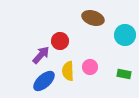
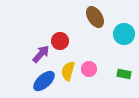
brown ellipse: moved 2 px right, 1 px up; rotated 40 degrees clockwise
cyan circle: moved 1 px left, 1 px up
purple arrow: moved 1 px up
pink circle: moved 1 px left, 2 px down
yellow semicircle: rotated 18 degrees clockwise
